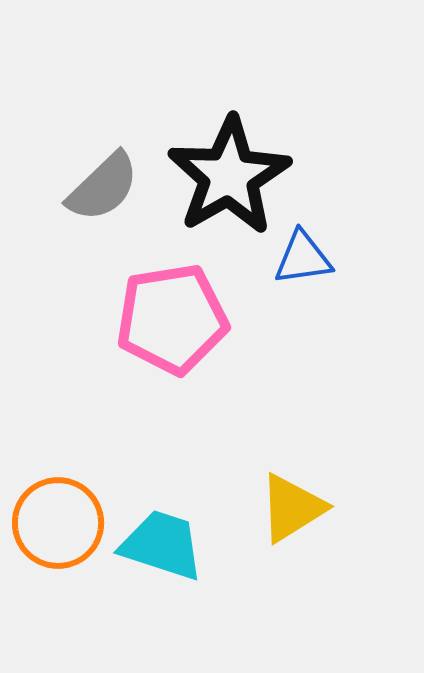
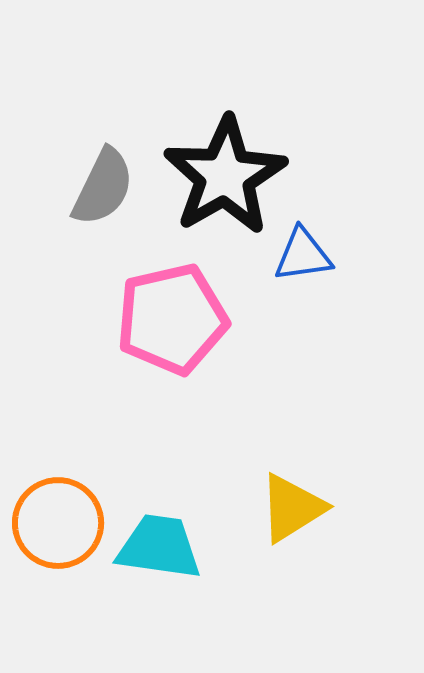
black star: moved 4 px left
gray semicircle: rotated 20 degrees counterclockwise
blue triangle: moved 3 px up
pink pentagon: rotated 4 degrees counterclockwise
cyan trapezoid: moved 3 px left, 2 px down; rotated 10 degrees counterclockwise
